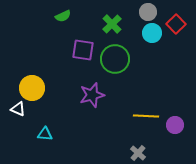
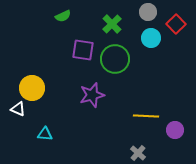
cyan circle: moved 1 px left, 5 px down
purple circle: moved 5 px down
